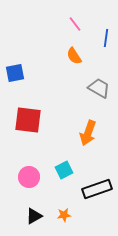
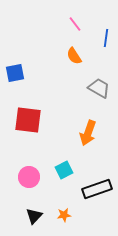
black triangle: rotated 18 degrees counterclockwise
